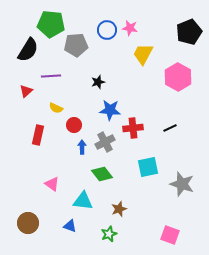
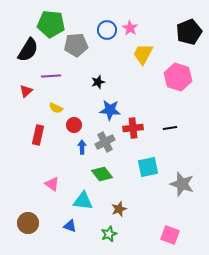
pink star: rotated 21 degrees clockwise
pink hexagon: rotated 12 degrees counterclockwise
black line: rotated 16 degrees clockwise
